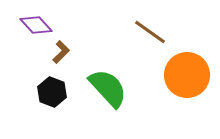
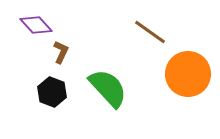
brown L-shape: rotated 20 degrees counterclockwise
orange circle: moved 1 px right, 1 px up
